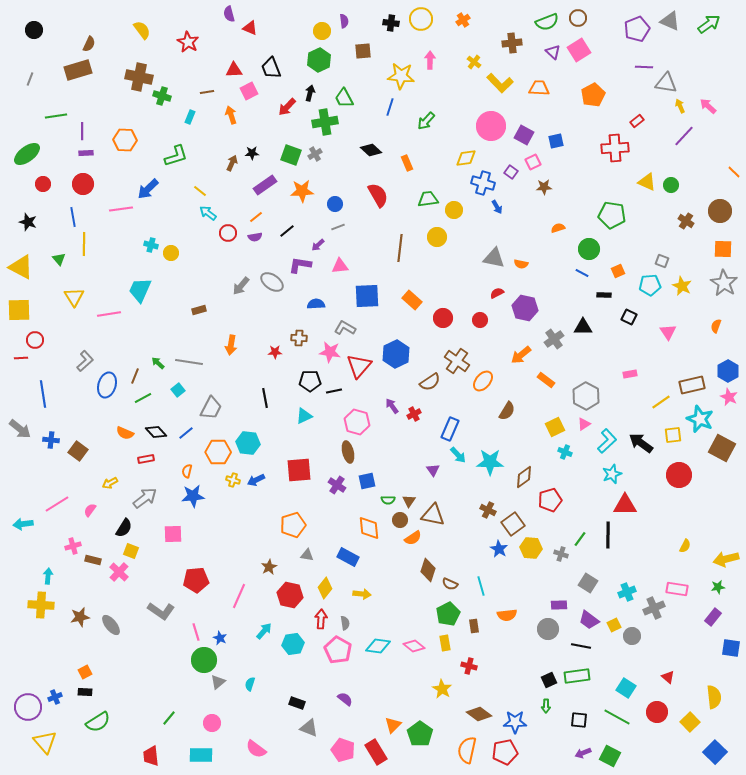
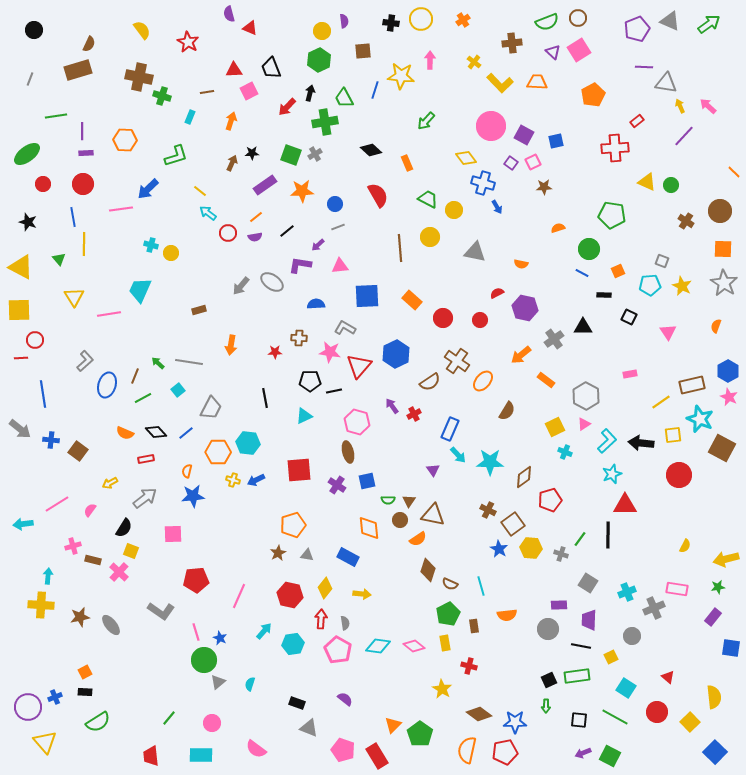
orange trapezoid at (539, 88): moved 2 px left, 6 px up
blue line at (390, 107): moved 15 px left, 17 px up
orange arrow at (231, 115): moved 6 px down; rotated 36 degrees clockwise
yellow diamond at (466, 158): rotated 60 degrees clockwise
purple square at (511, 172): moved 9 px up
green trapezoid at (428, 199): rotated 35 degrees clockwise
yellow circle at (437, 237): moved 7 px left
brown line at (400, 248): rotated 12 degrees counterclockwise
gray triangle at (494, 258): moved 19 px left, 6 px up
black arrow at (641, 443): rotated 30 degrees counterclockwise
orange semicircle at (413, 538): moved 5 px right, 1 px down
brown star at (269, 567): moved 9 px right, 14 px up
purple trapezoid at (589, 620): rotated 55 degrees clockwise
yellow square at (614, 625): moved 3 px left, 32 px down
green line at (617, 717): moved 2 px left
red rectangle at (376, 752): moved 1 px right, 4 px down
